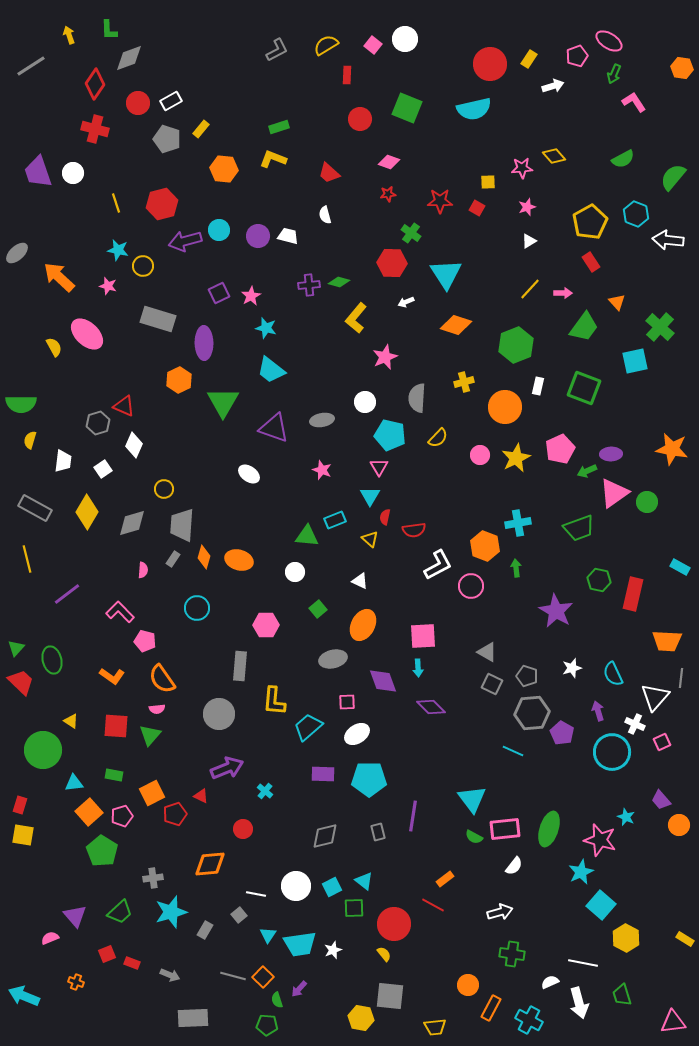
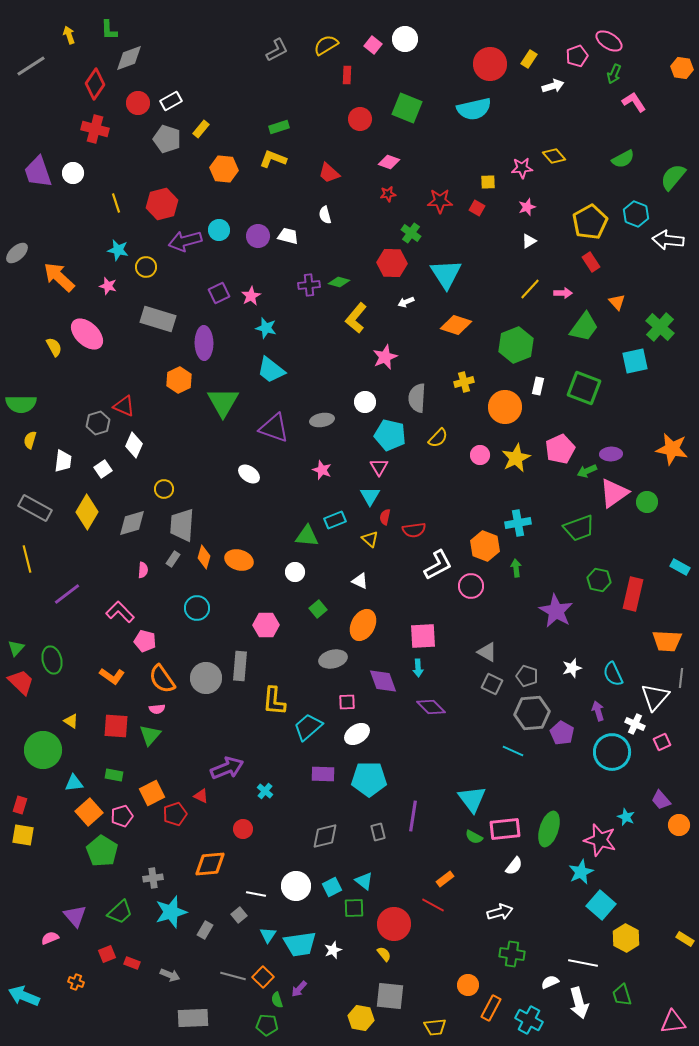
yellow circle at (143, 266): moved 3 px right, 1 px down
gray circle at (219, 714): moved 13 px left, 36 px up
